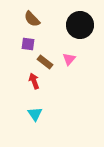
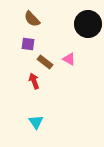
black circle: moved 8 px right, 1 px up
pink triangle: rotated 40 degrees counterclockwise
cyan triangle: moved 1 px right, 8 px down
